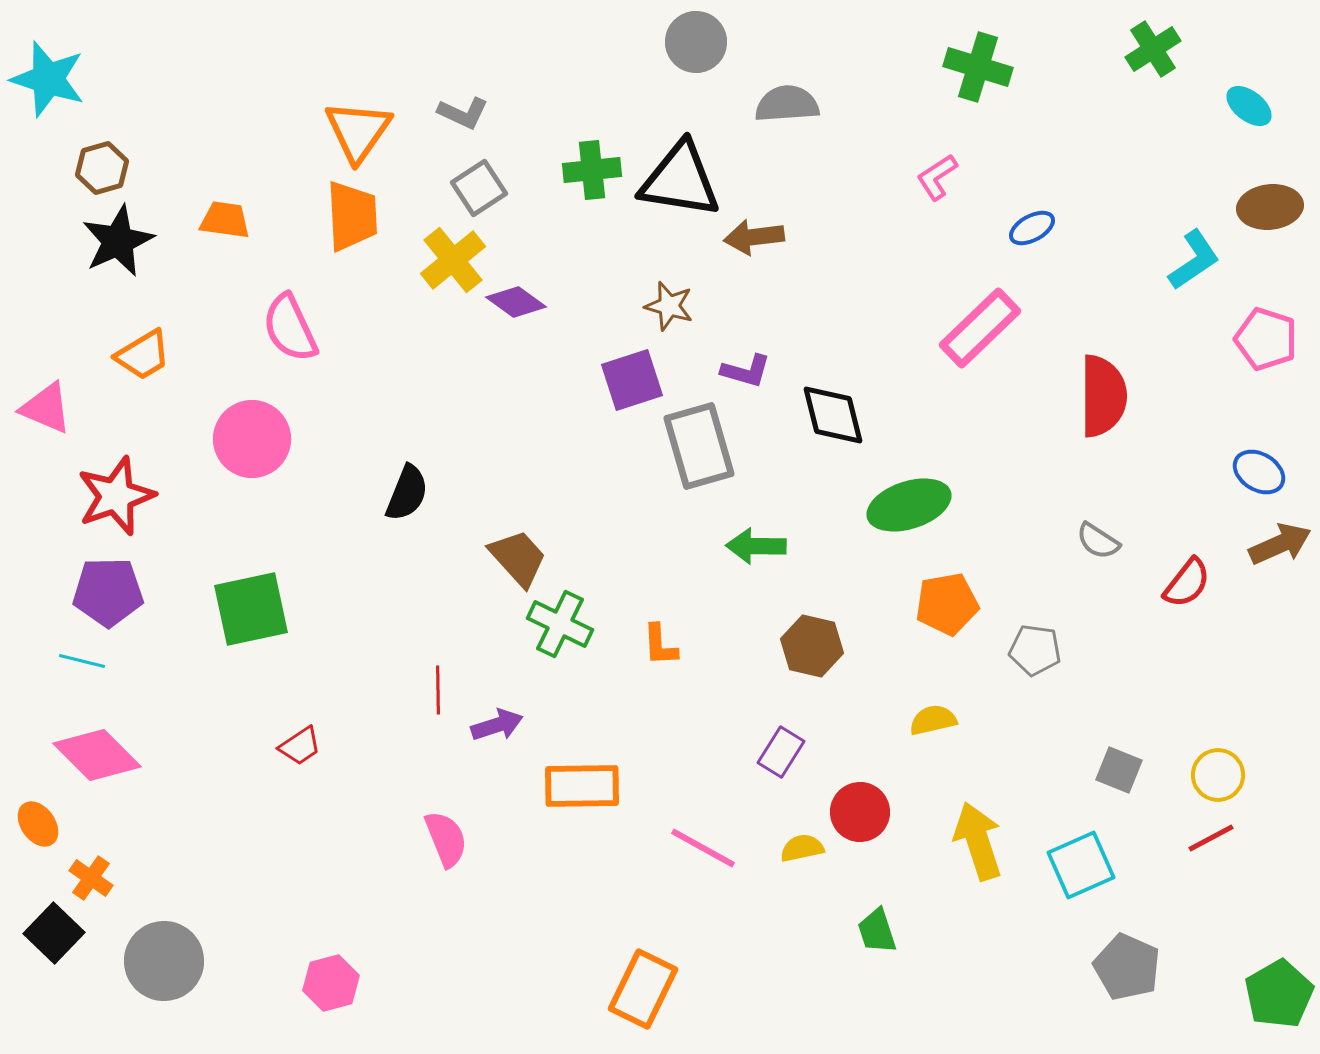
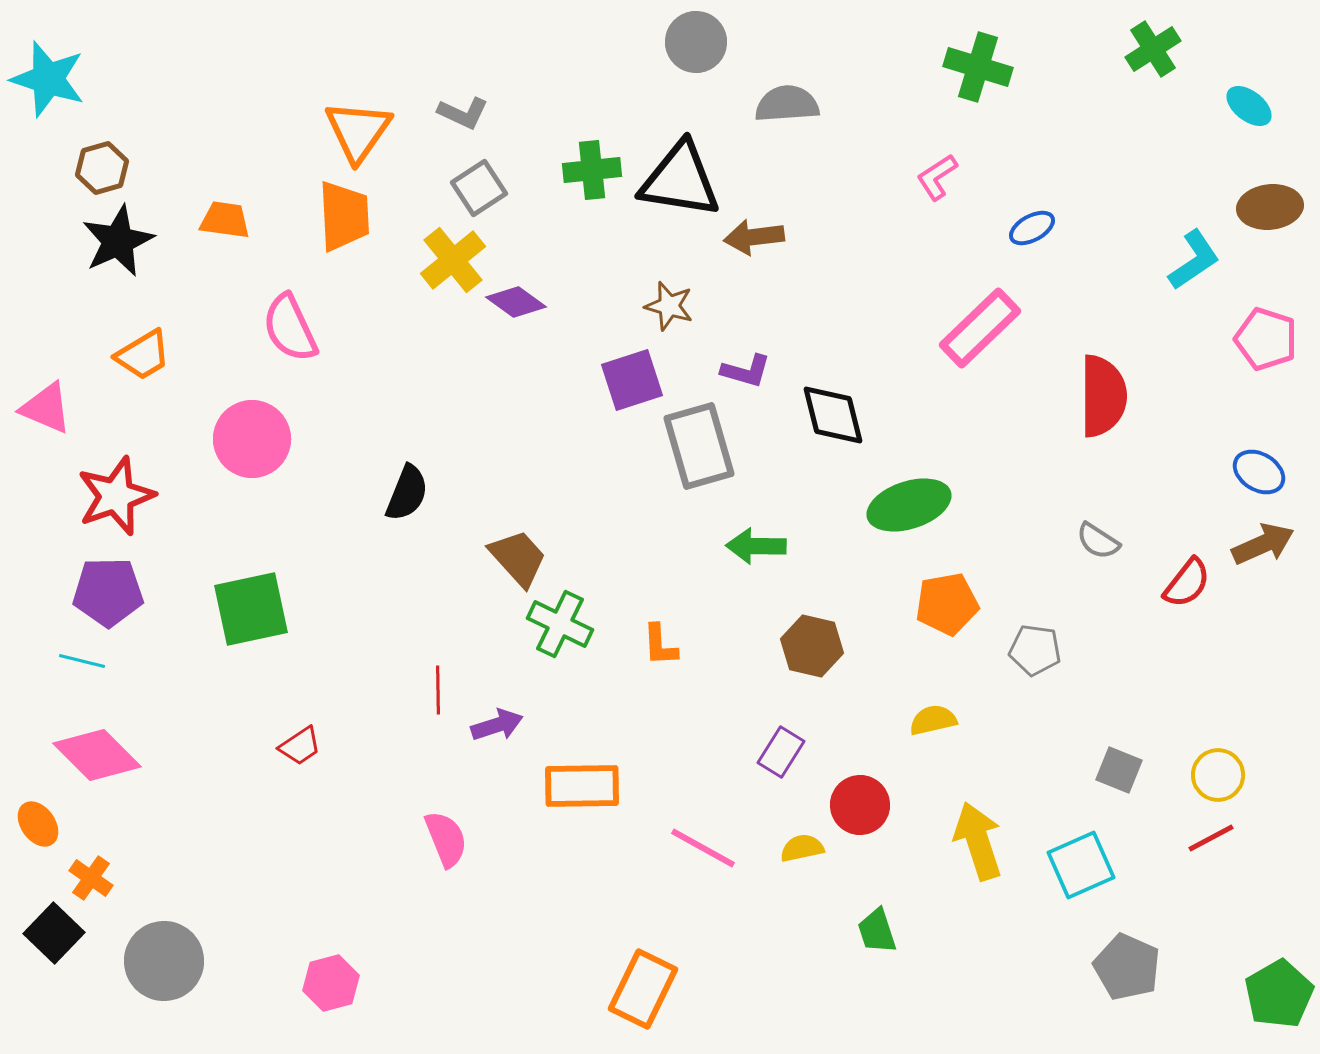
orange trapezoid at (352, 216): moved 8 px left
brown arrow at (1280, 544): moved 17 px left
red circle at (860, 812): moved 7 px up
